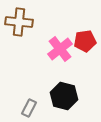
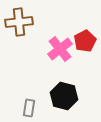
brown cross: rotated 12 degrees counterclockwise
red pentagon: rotated 20 degrees counterclockwise
gray rectangle: rotated 18 degrees counterclockwise
